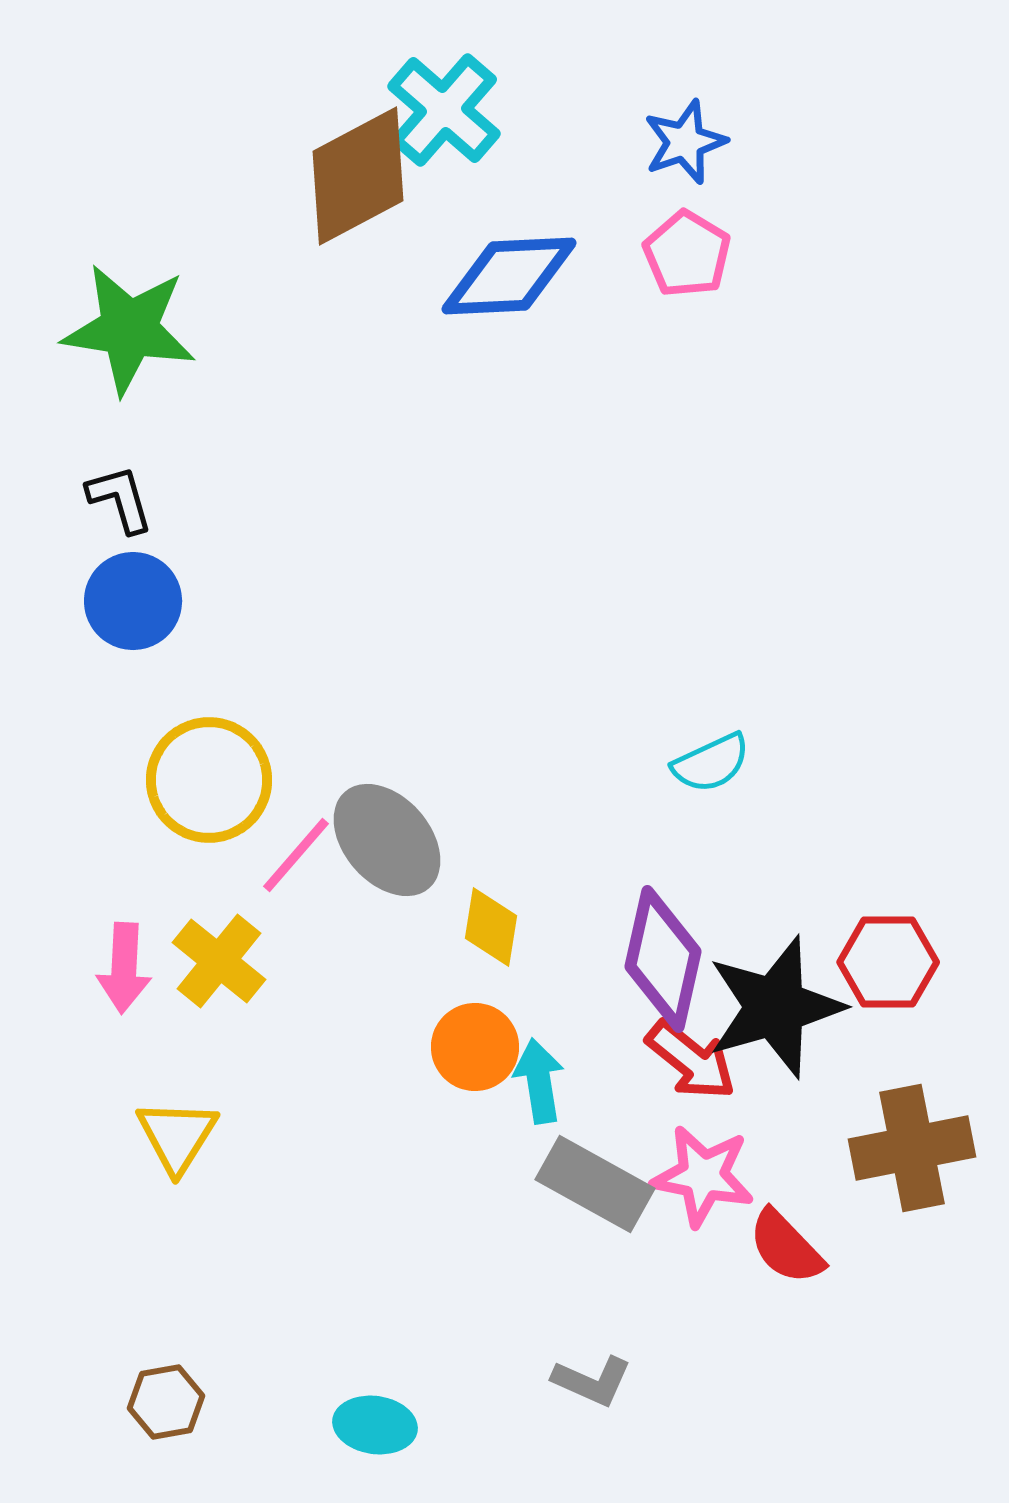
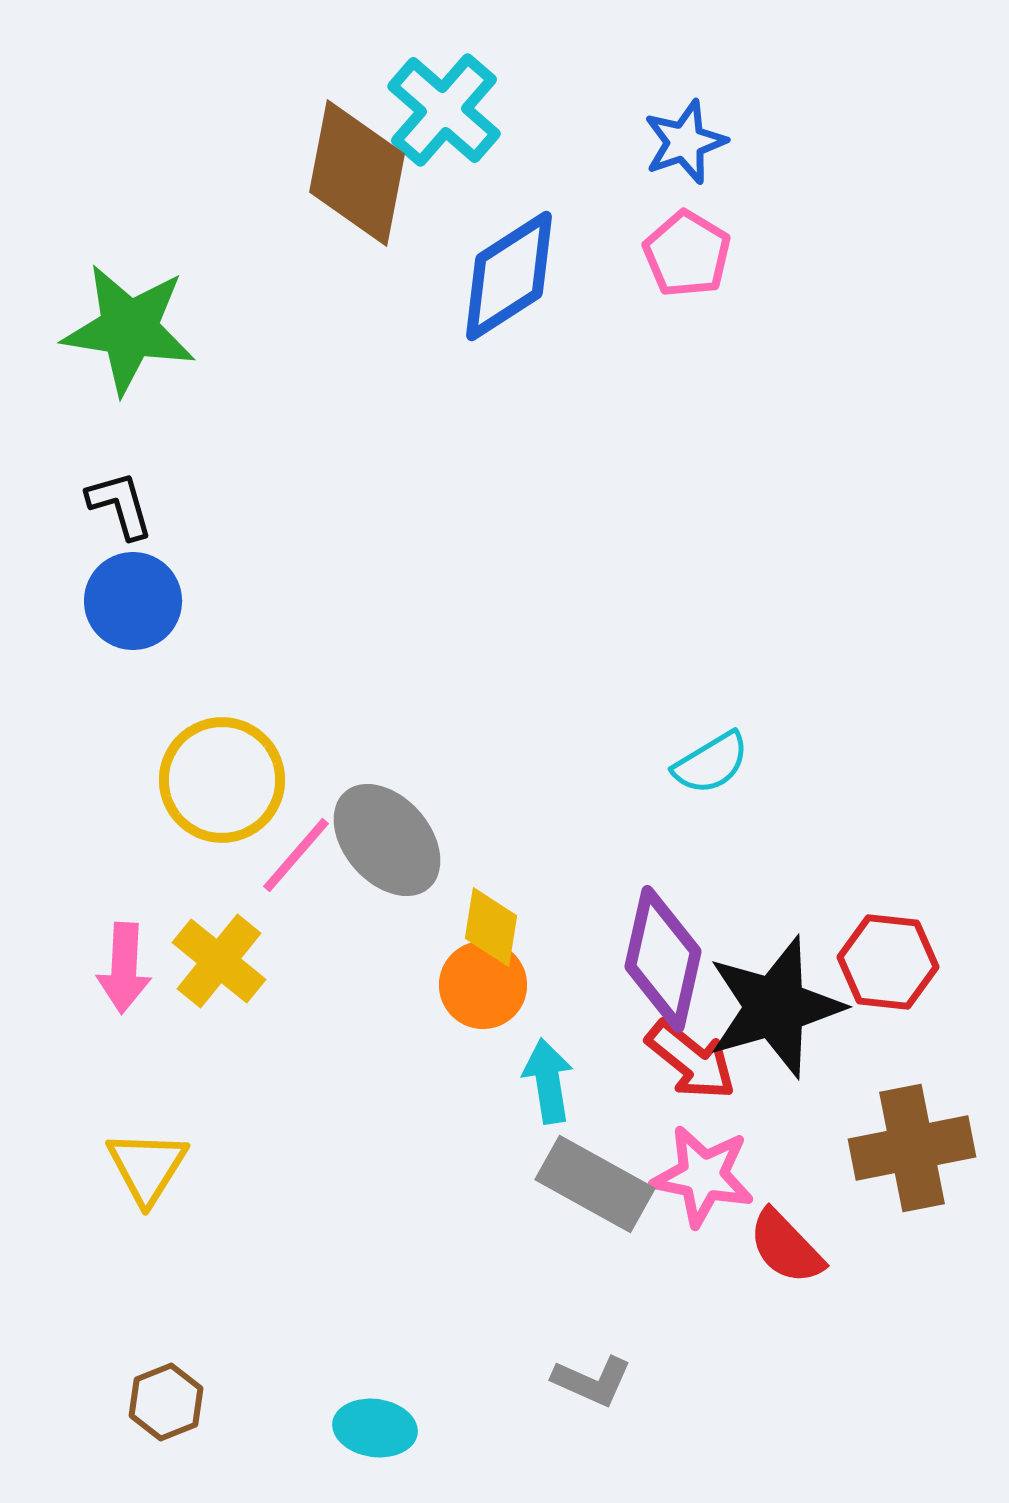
brown diamond: moved 1 px left, 3 px up; rotated 51 degrees counterclockwise
blue diamond: rotated 30 degrees counterclockwise
black L-shape: moved 6 px down
cyan semicircle: rotated 6 degrees counterclockwise
yellow circle: moved 13 px right
red hexagon: rotated 6 degrees clockwise
orange circle: moved 8 px right, 62 px up
cyan arrow: moved 9 px right
yellow triangle: moved 30 px left, 31 px down
brown hexagon: rotated 12 degrees counterclockwise
cyan ellipse: moved 3 px down
